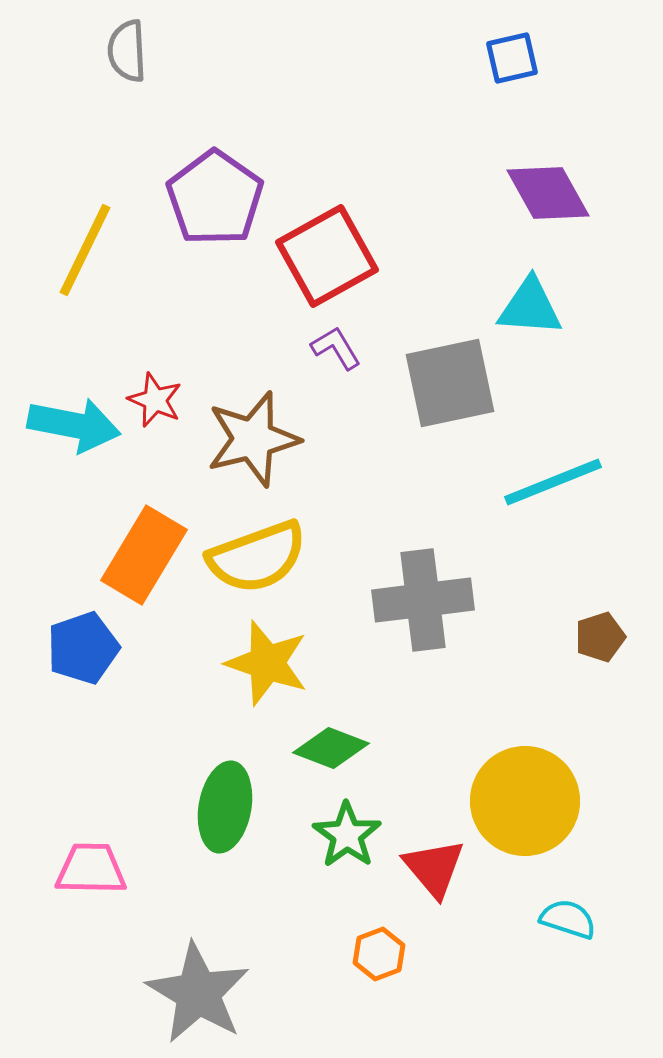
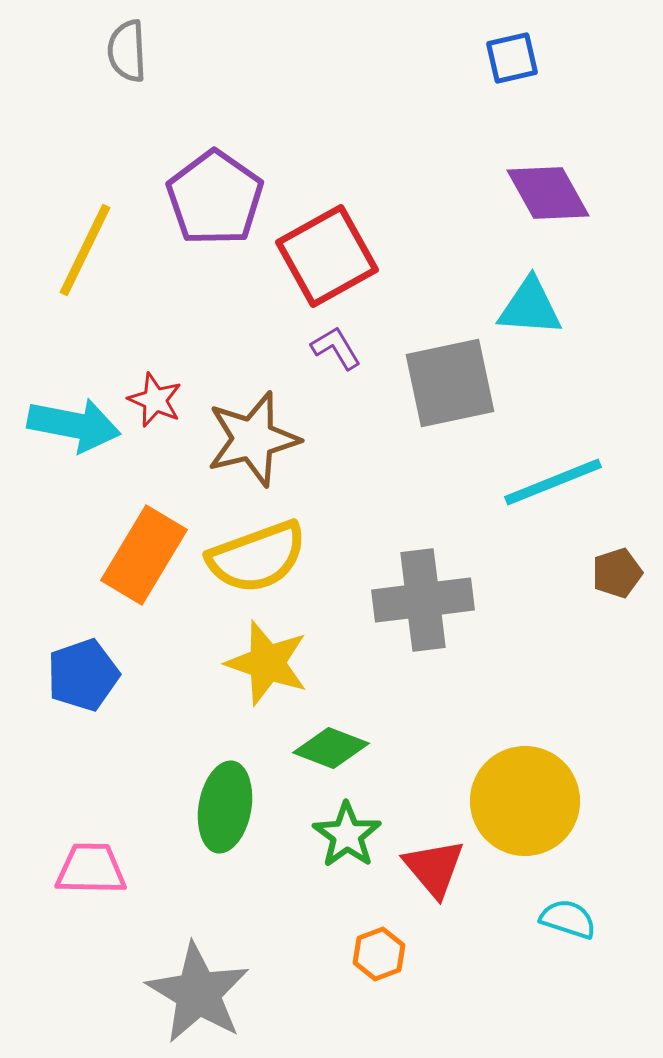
brown pentagon: moved 17 px right, 64 px up
blue pentagon: moved 27 px down
